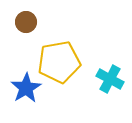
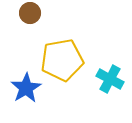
brown circle: moved 4 px right, 9 px up
yellow pentagon: moved 3 px right, 2 px up
